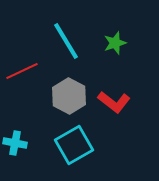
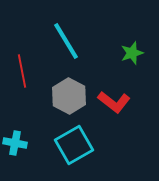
green star: moved 17 px right, 10 px down
red line: rotated 76 degrees counterclockwise
